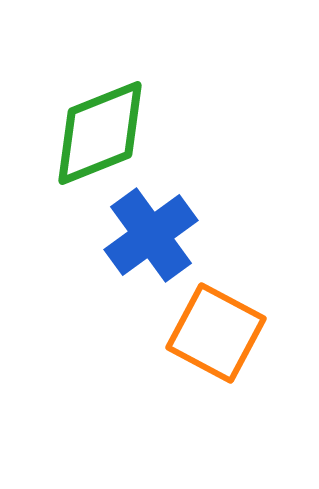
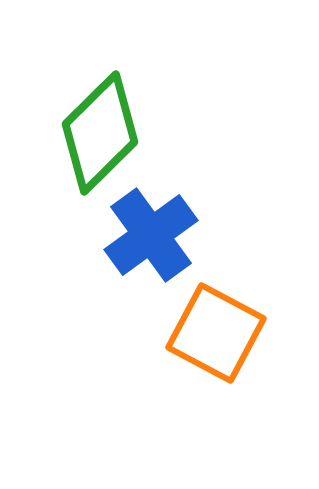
green diamond: rotated 23 degrees counterclockwise
